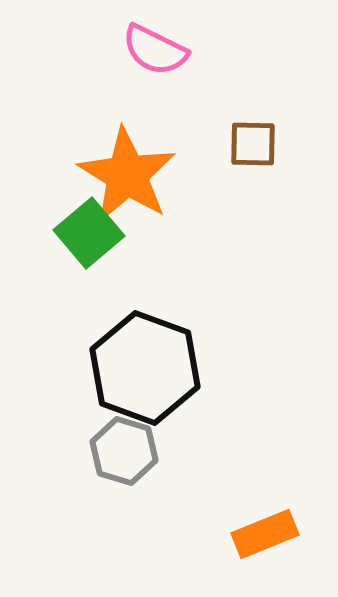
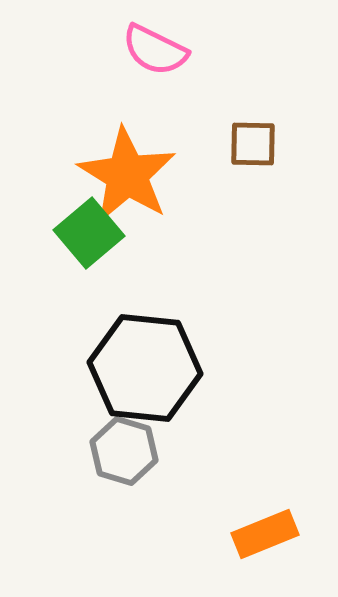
black hexagon: rotated 14 degrees counterclockwise
